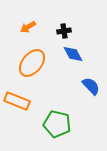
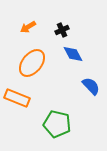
black cross: moved 2 px left, 1 px up; rotated 16 degrees counterclockwise
orange rectangle: moved 3 px up
